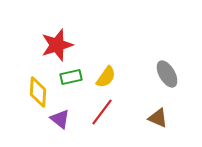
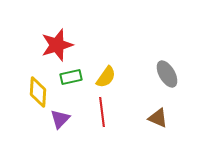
red line: rotated 44 degrees counterclockwise
purple triangle: rotated 35 degrees clockwise
